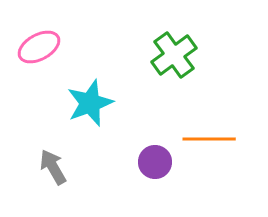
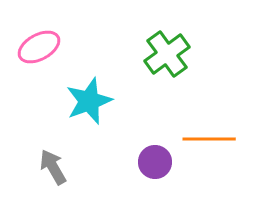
green cross: moved 7 px left, 1 px up
cyan star: moved 1 px left, 2 px up
